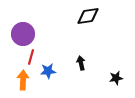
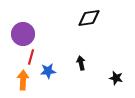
black diamond: moved 1 px right, 2 px down
black star: rotated 24 degrees clockwise
